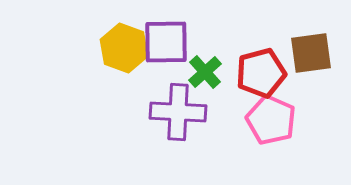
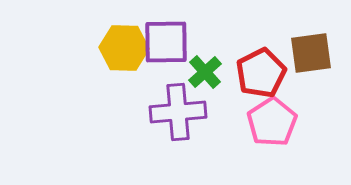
yellow hexagon: rotated 18 degrees counterclockwise
red pentagon: rotated 12 degrees counterclockwise
purple cross: rotated 8 degrees counterclockwise
pink pentagon: moved 1 px right, 2 px down; rotated 15 degrees clockwise
